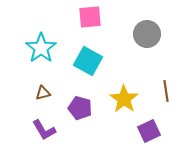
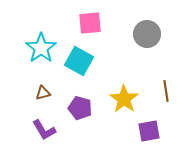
pink square: moved 6 px down
cyan square: moved 9 px left
purple square: rotated 15 degrees clockwise
